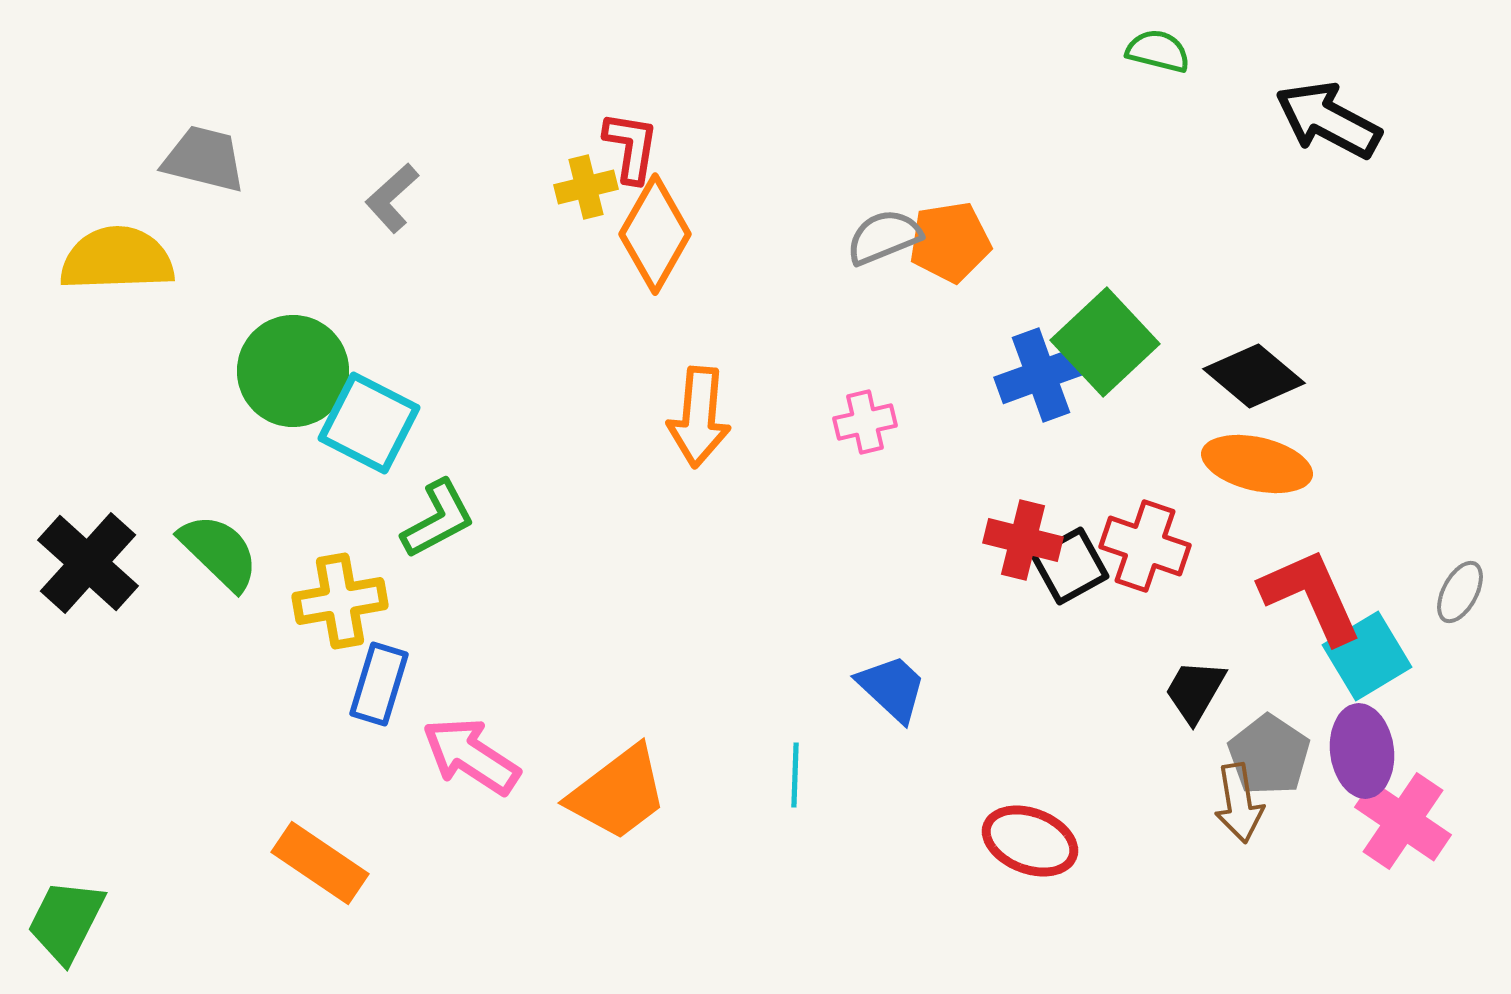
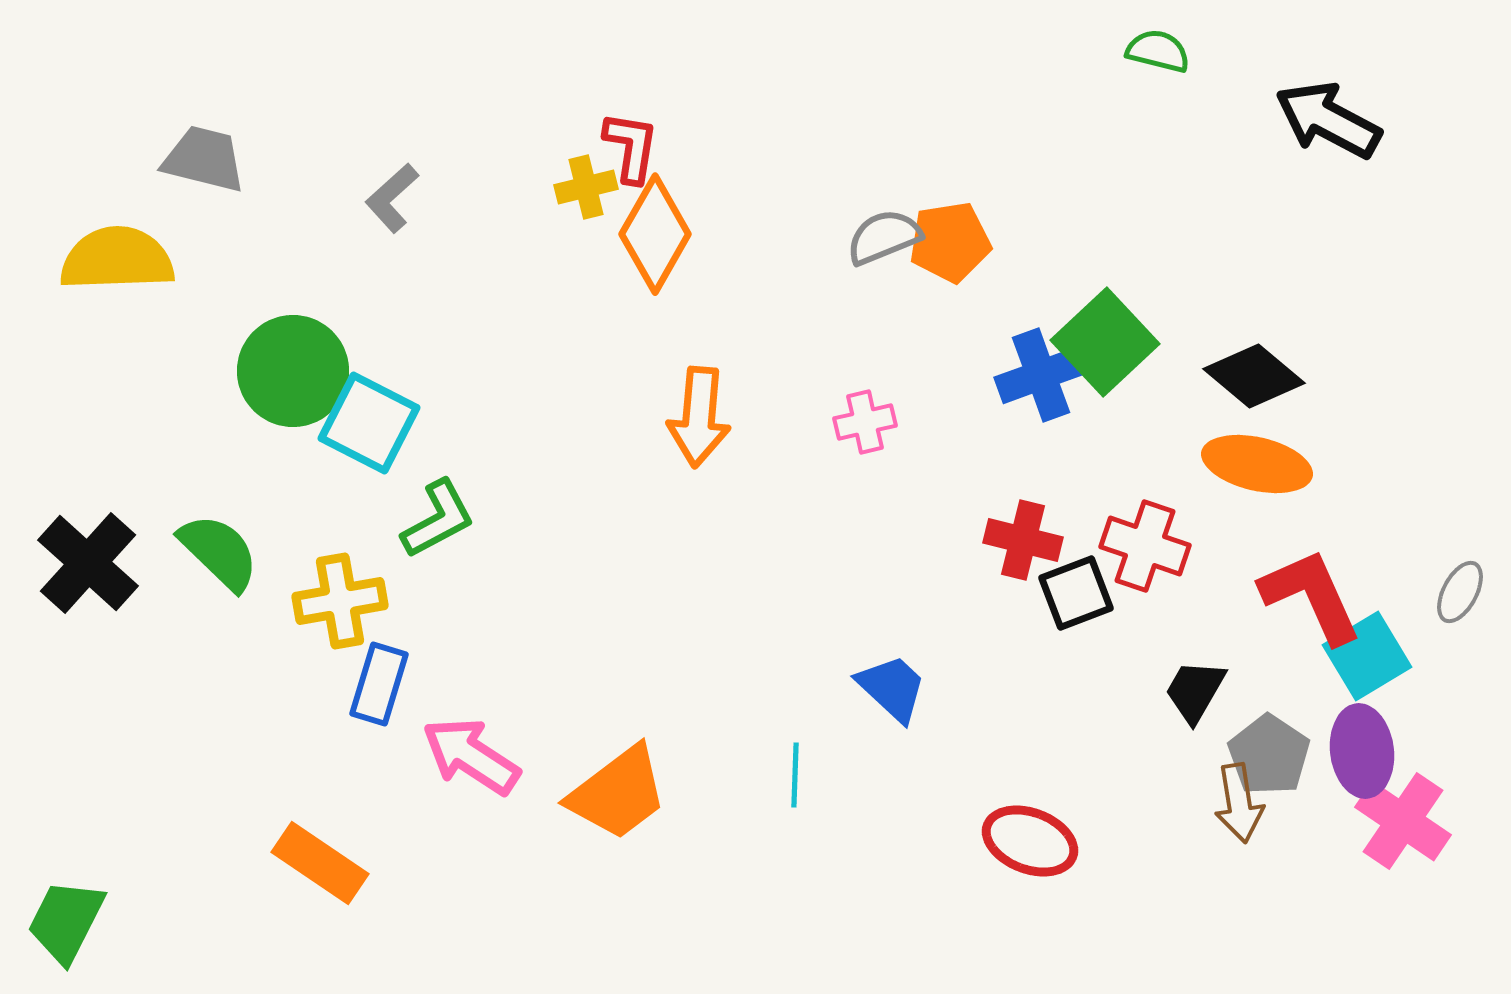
black square at (1070, 566): moved 6 px right, 27 px down; rotated 8 degrees clockwise
